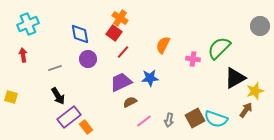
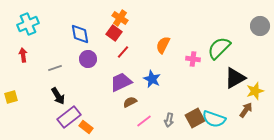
blue star: moved 2 px right, 1 px down; rotated 30 degrees clockwise
yellow square: rotated 32 degrees counterclockwise
cyan semicircle: moved 2 px left
orange rectangle: rotated 16 degrees counterclockwise
